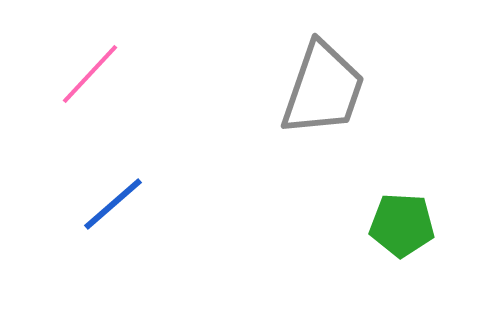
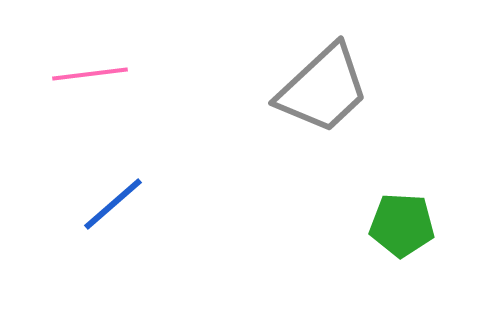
pink line: rotated 40 degrees clockwise
gray trapezoid: rotated 28 degrees clockwise
